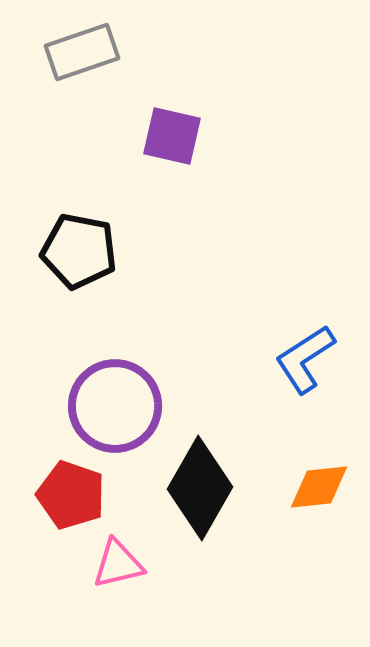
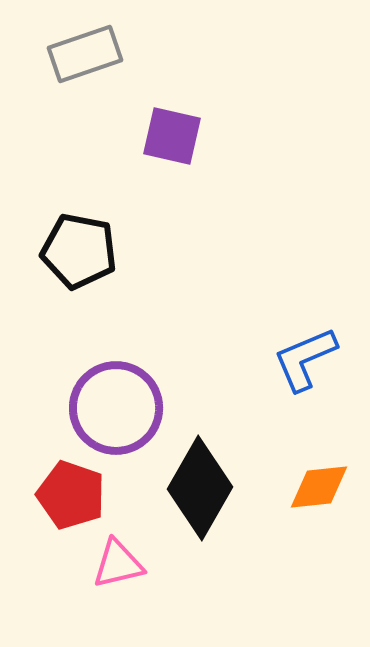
gray rectangle: moved 3 px right, 2 px down
blue L-shape: rotated 10 degrees clockwise
purple circle: moved 1 px right, 2 px down
